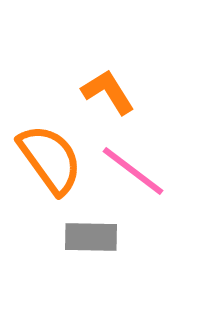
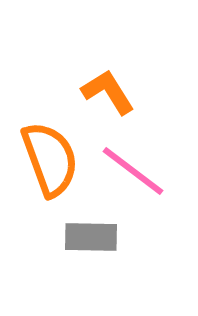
orange semicircle: rotated 16 degrees clockwise
